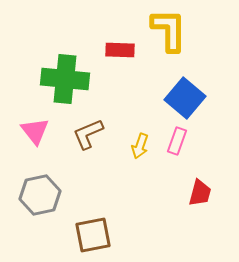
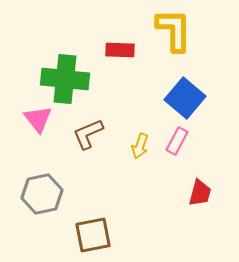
yellow L-shape: moved 5 px right
pink triangle: moved 3 px right, 12 px up
pink rectangle: rotated 8 degrees clockwise
gray hexagon: moved 2 px right, 1 px up
